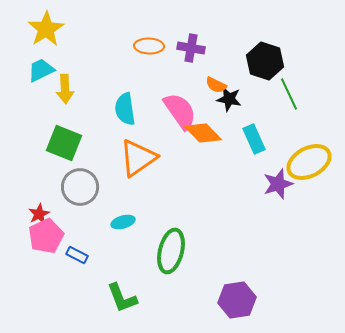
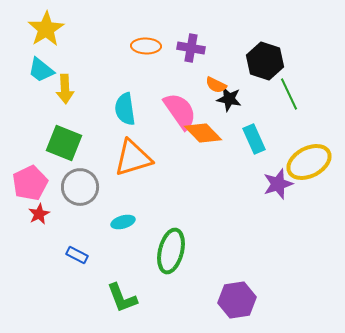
orange ellipse: moved 3 px left
cyan trapezoid: rotated 116 degrees counterclockwise
orange triangle: moved 5 px left; rotated 18 degrees clockwise
pink pentagon: moved 16 px left, 53 px up
